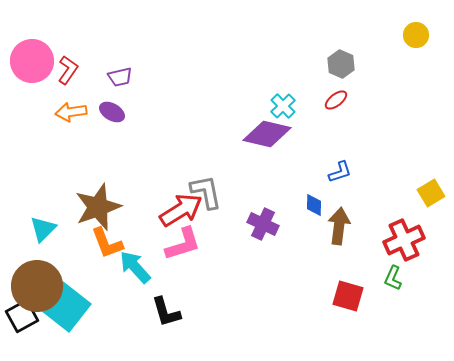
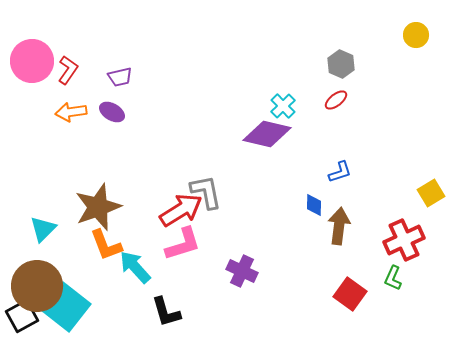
purple cross: moved 21 px left, 47 px down
orange L-shape: moved 1 px left, 2 px down
red square: moved 2 px right, 2 px up; rotated 20 degrees clockwise
